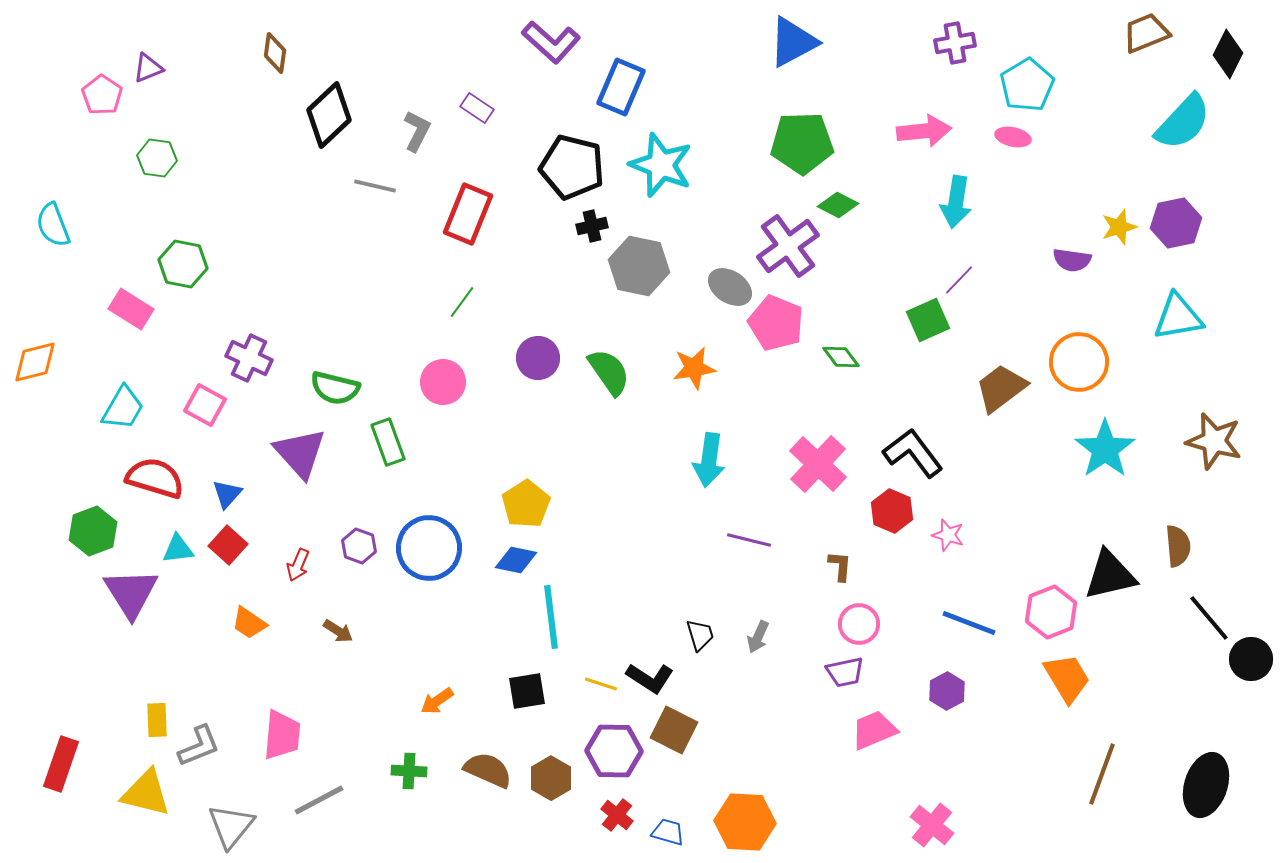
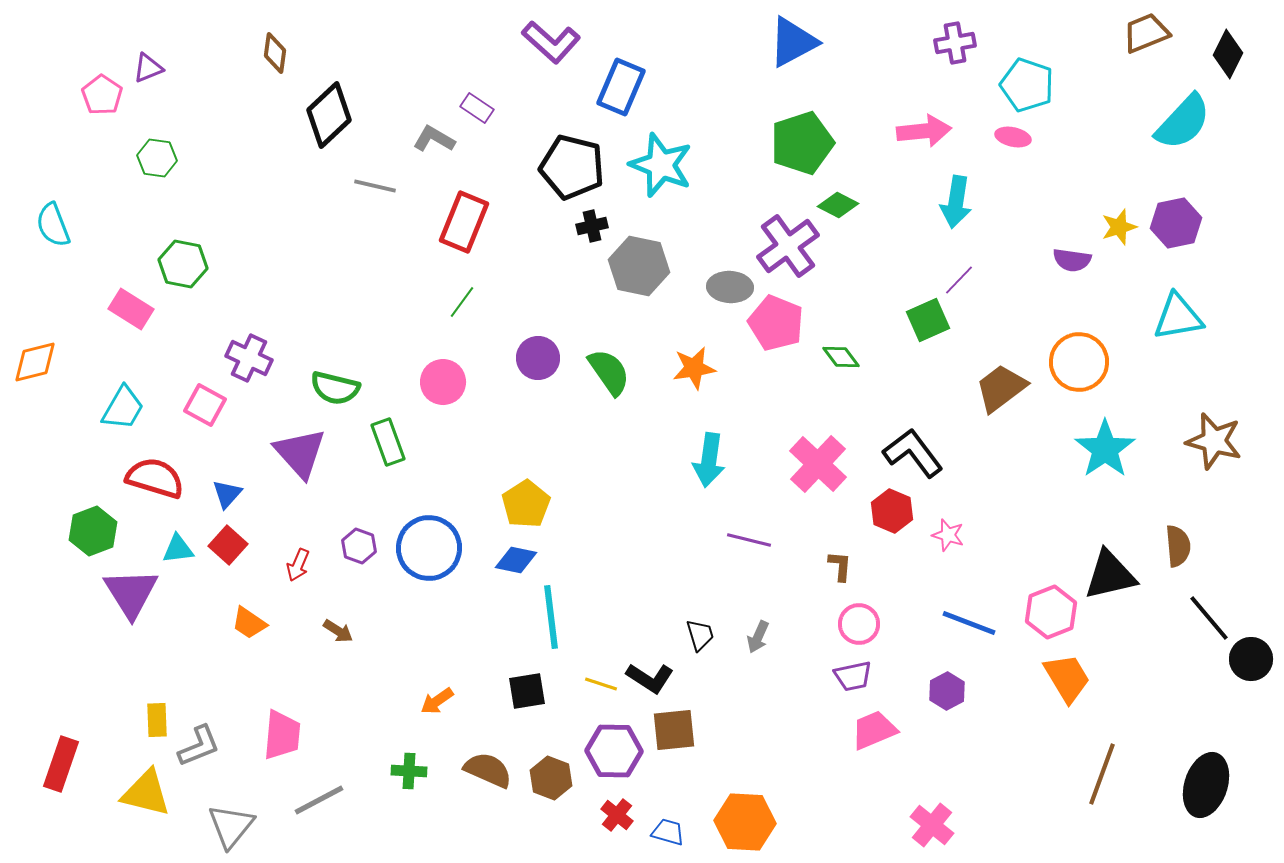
cyan pentagon at (1027, 85): rotated 22 degrees counterclockwise
gray L-shape at (417, 131): moved 17 px right, 8 px down; rotated 87 degrees counterclockwise
green pentagon at (802, 143): rotated 16 degrees counterclockwise
red rectangle at (468, 214): moved 4 px left, 8 px down
gray ellipse at (730, 287): rotated 30 degrees counterclockwise
purple trapezoid at (845, 672): moved 8 px right, 4 px down
brown square at (674, 730): rotated 33 degrees counterclockwise
brown hexagon at (551, 778): rotated 9 degrees counterclockwise
